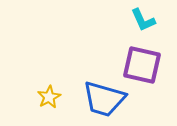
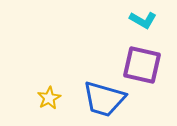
cyan L-shape: rotated 36 degrees counterclockwise
yellow star: moved 1 px down
